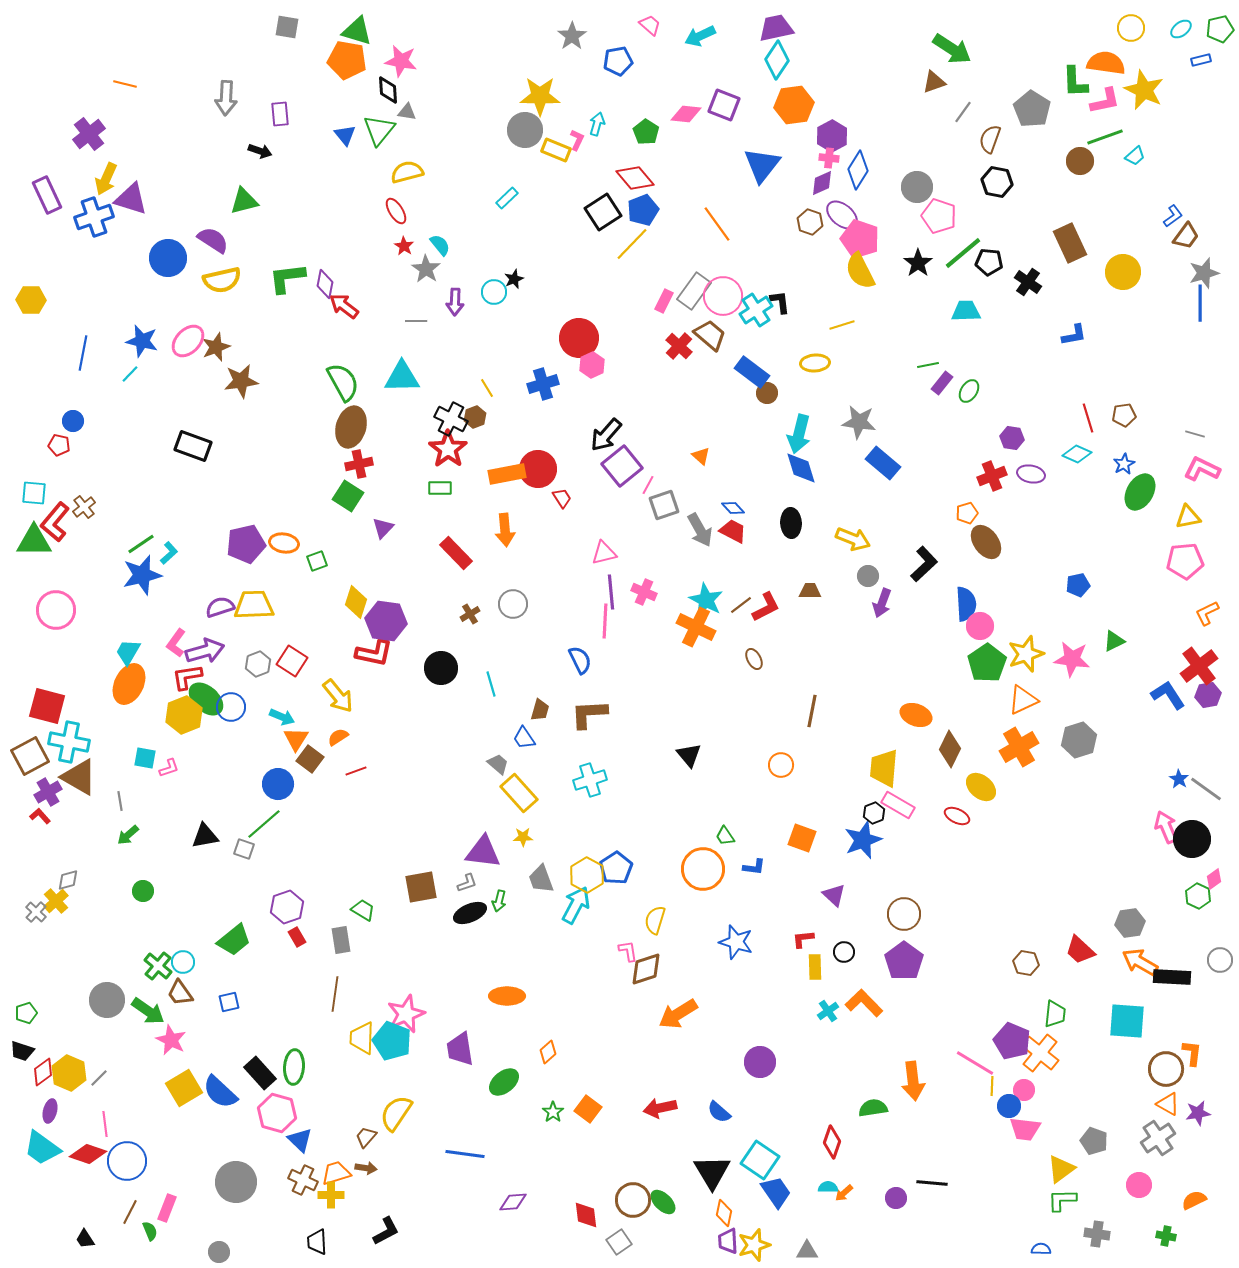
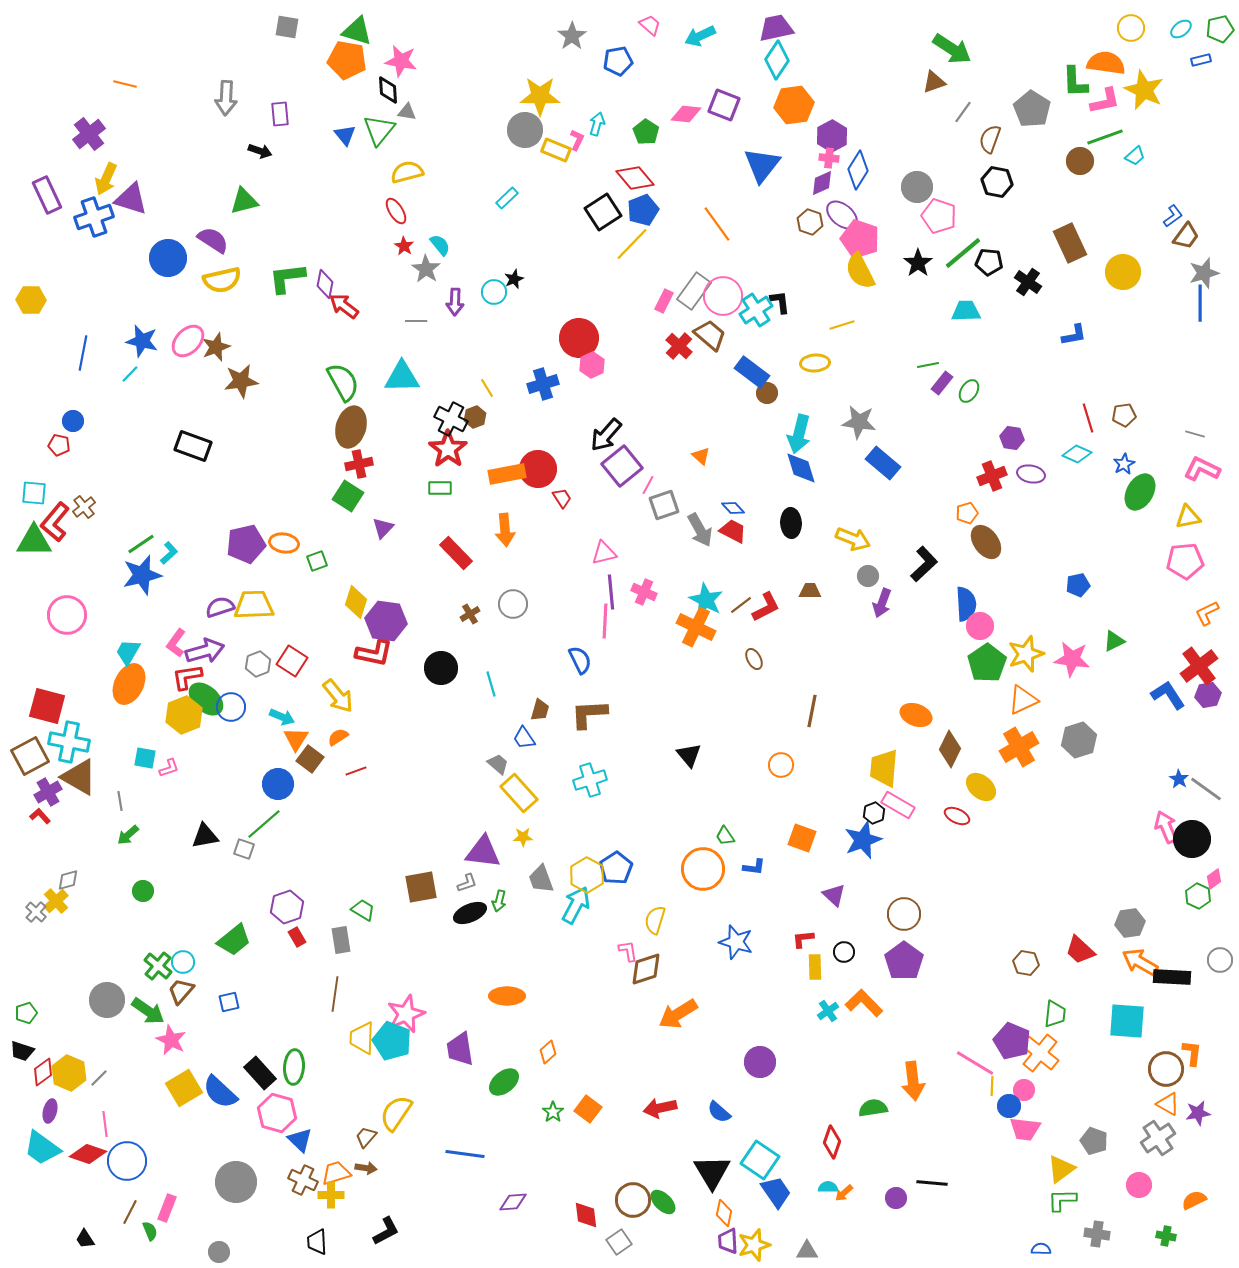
pink circle at (56, 610): moved 11 px right, 5 px down
brown trapezoid at (180, 993): moved 1 px right, 2 px up; rotated 76 degrees clockwise
